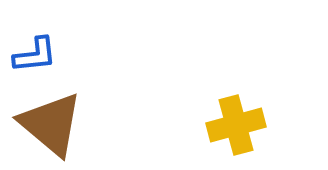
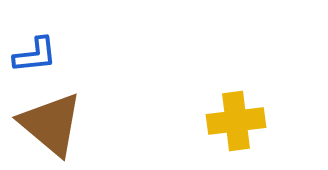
yellow cross: moved 4 px up; rotated 8 degrees clockwise
